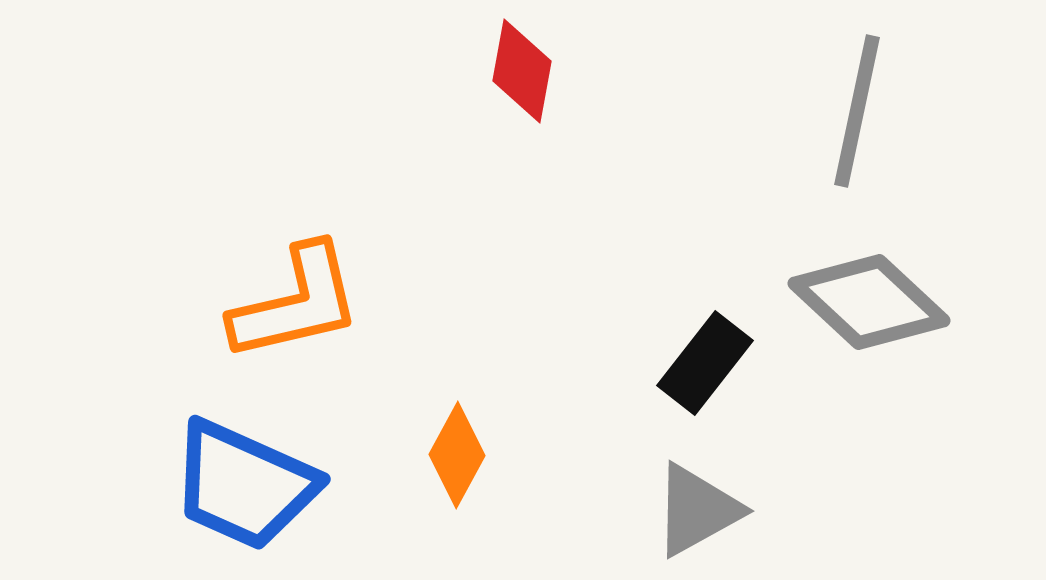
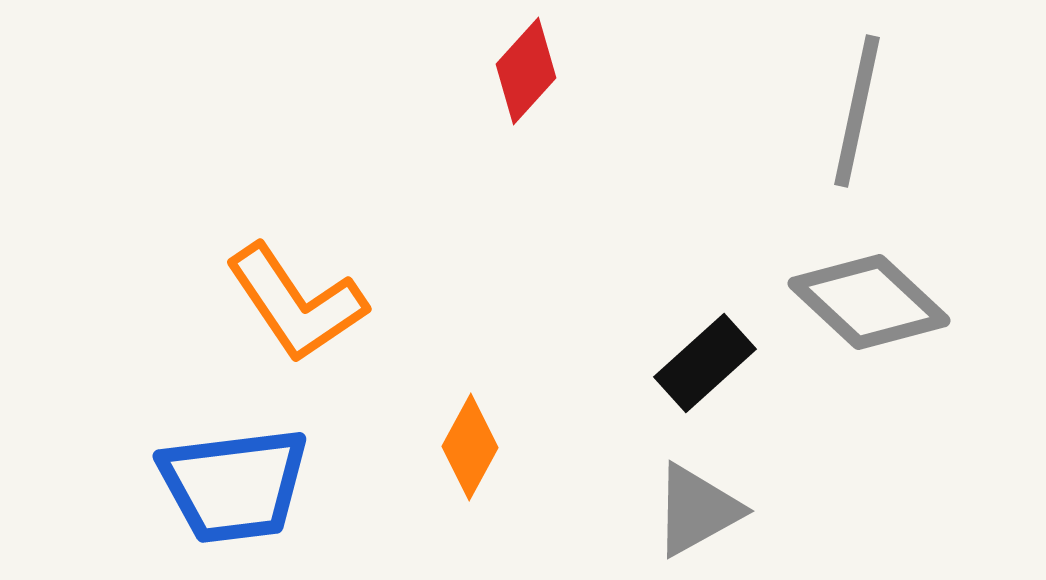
red diamond: moved 4 px right; rotated 32 degrees clockwise
orange L-shape: rotated 69 degrees clockwise
black rectangle: rotated 10 degrees clockwise
orange diamond: moved 13 px right, 8 px up
blue trapezoid: moved 10 px left; rotated 31 degrees counterclockwise
